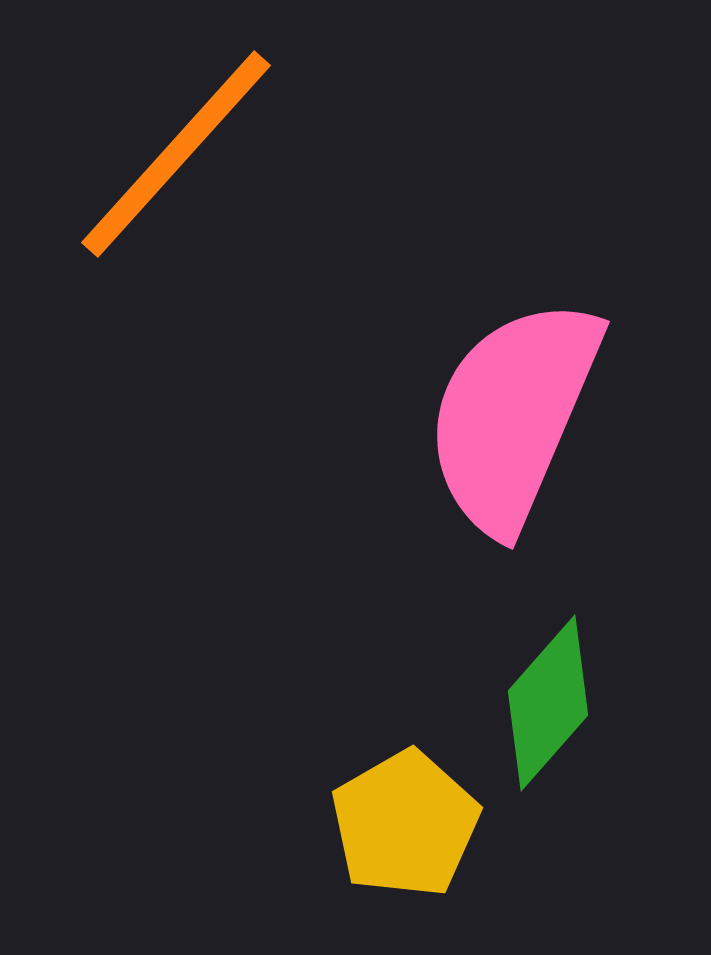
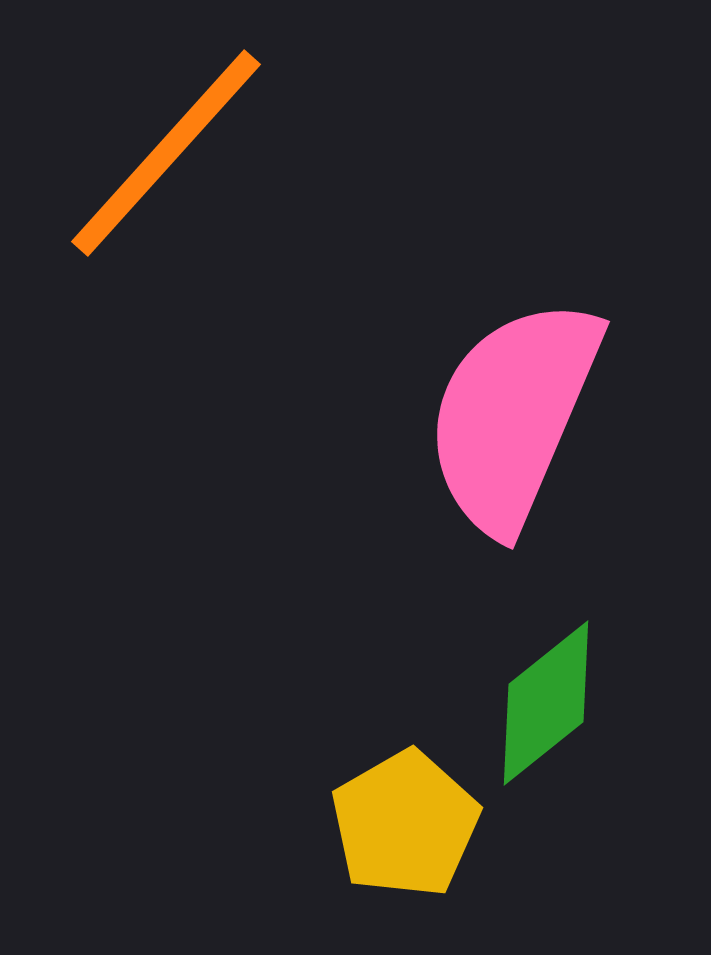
orange line: moved 10 px left, 1 px up
green diamond: moved 2 px left; rotated 10 degrees clockwise
